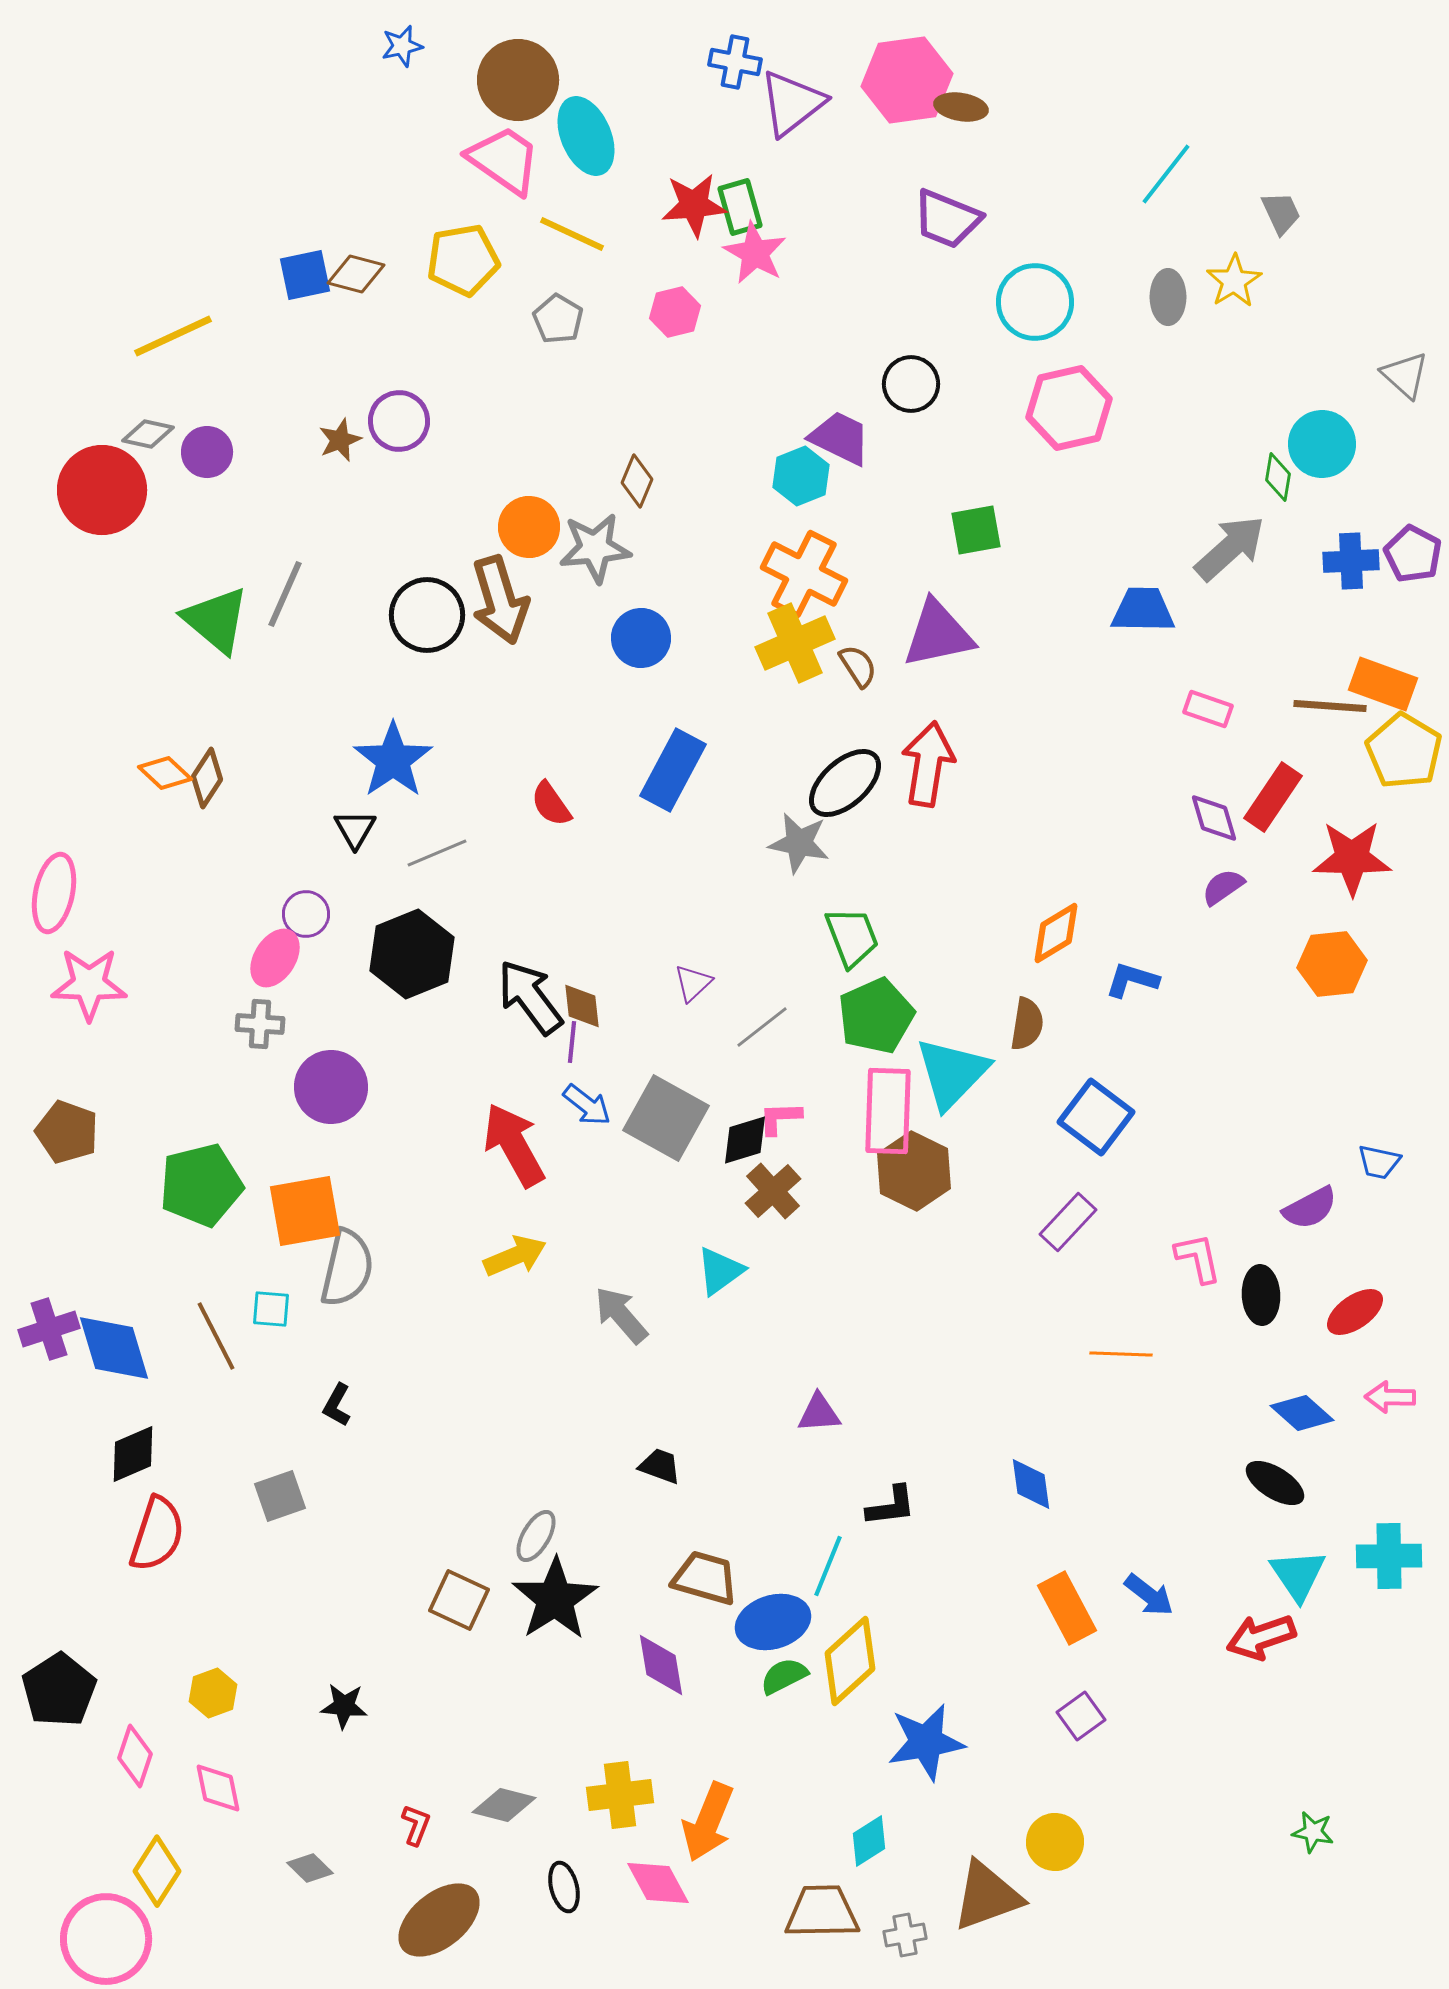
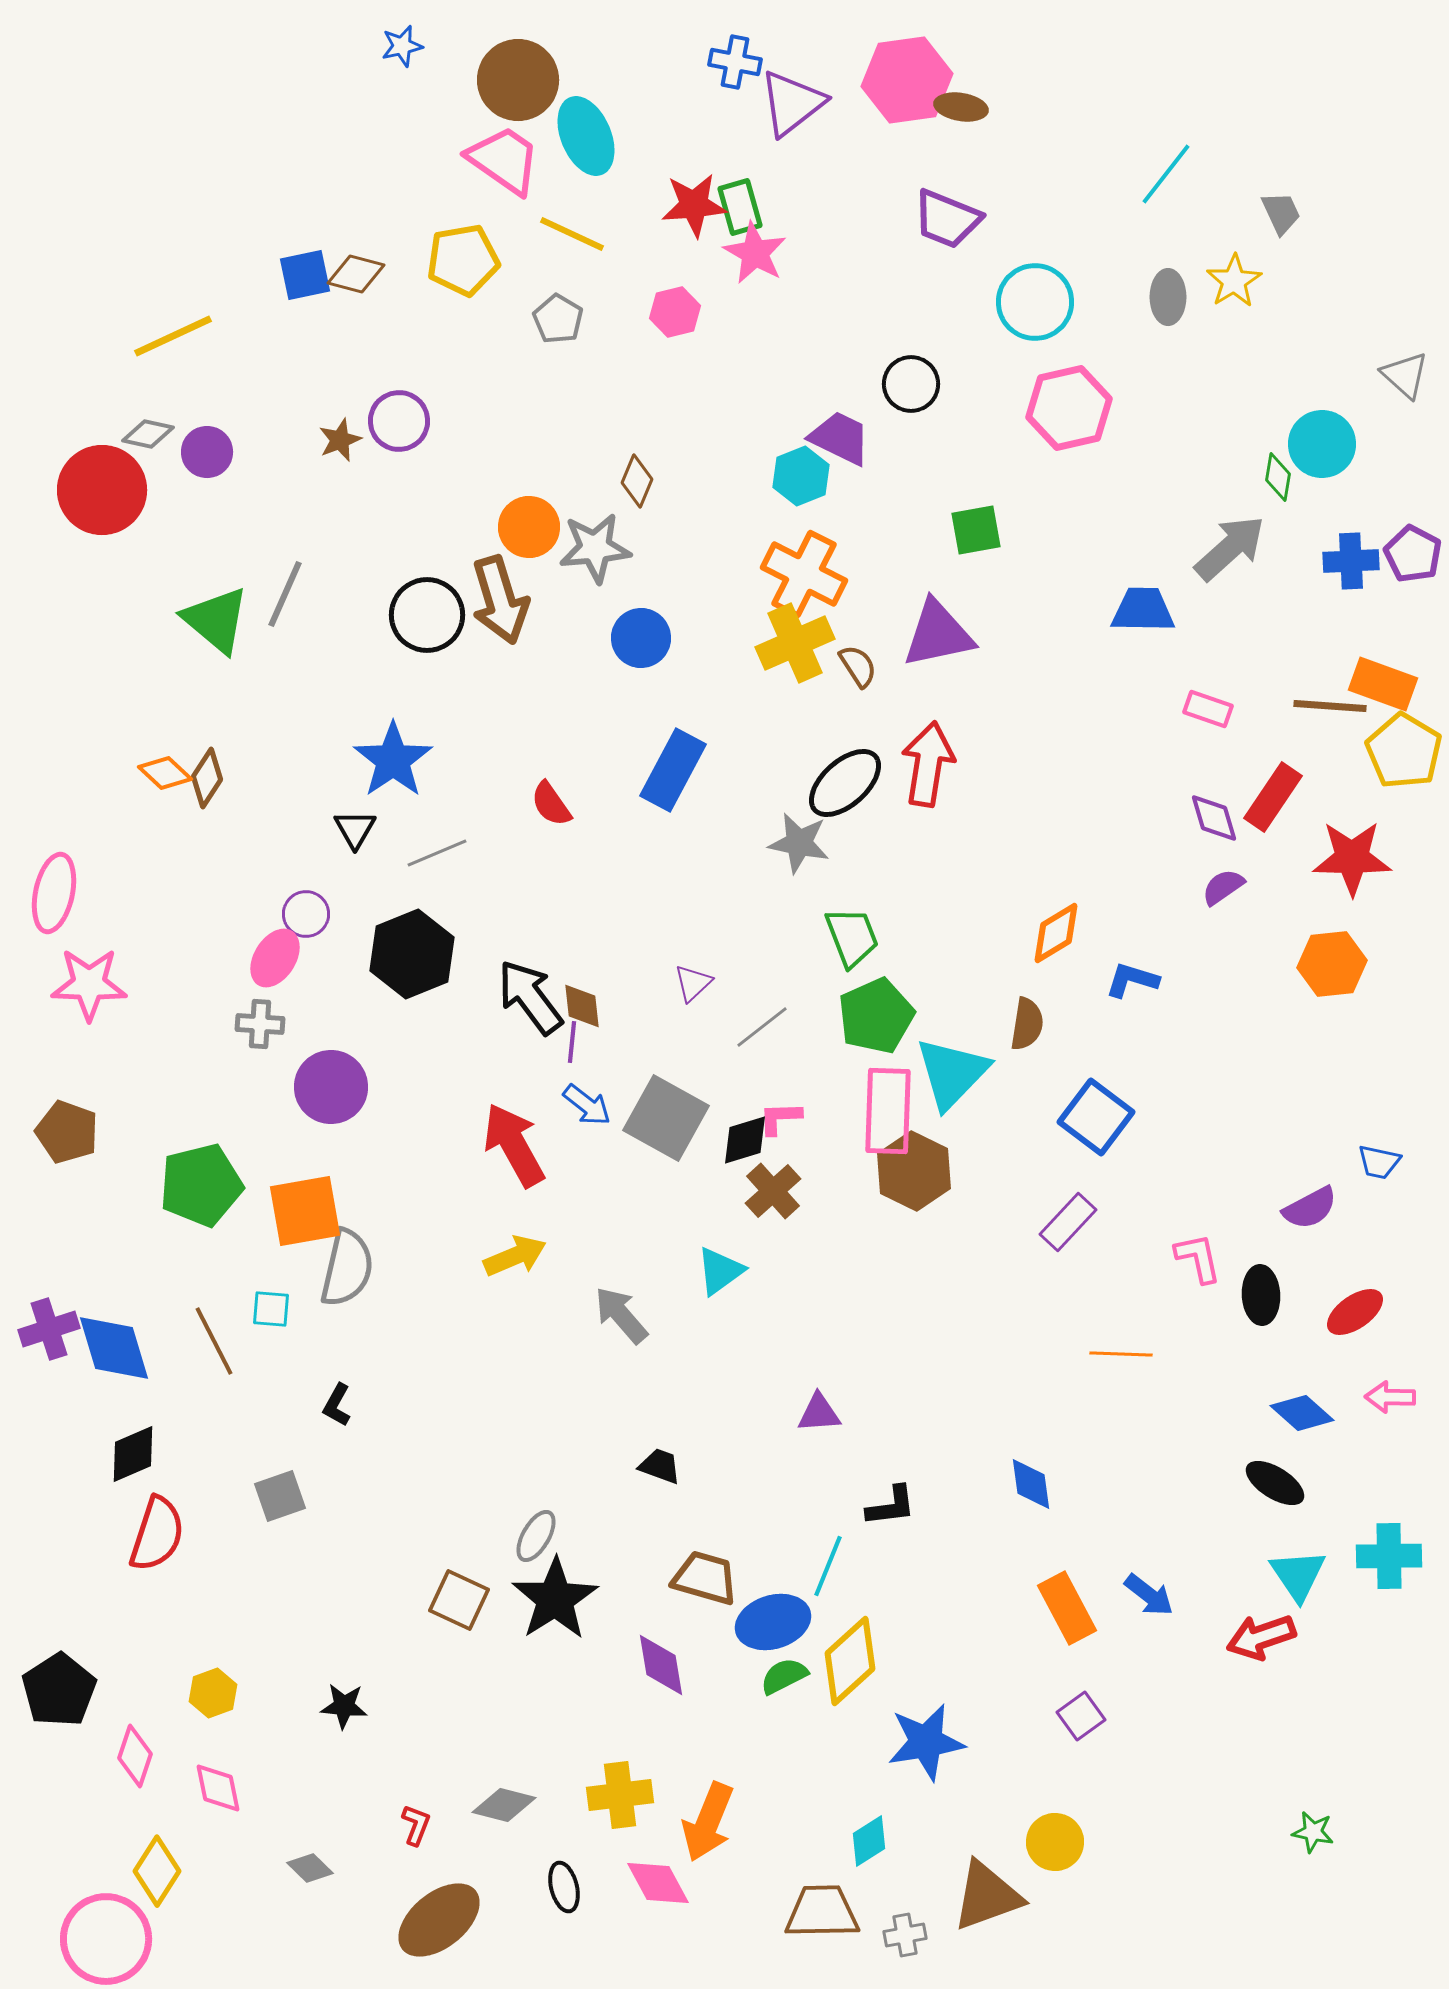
brown line at (216, 1336): moved 2 px left, 5 px down
